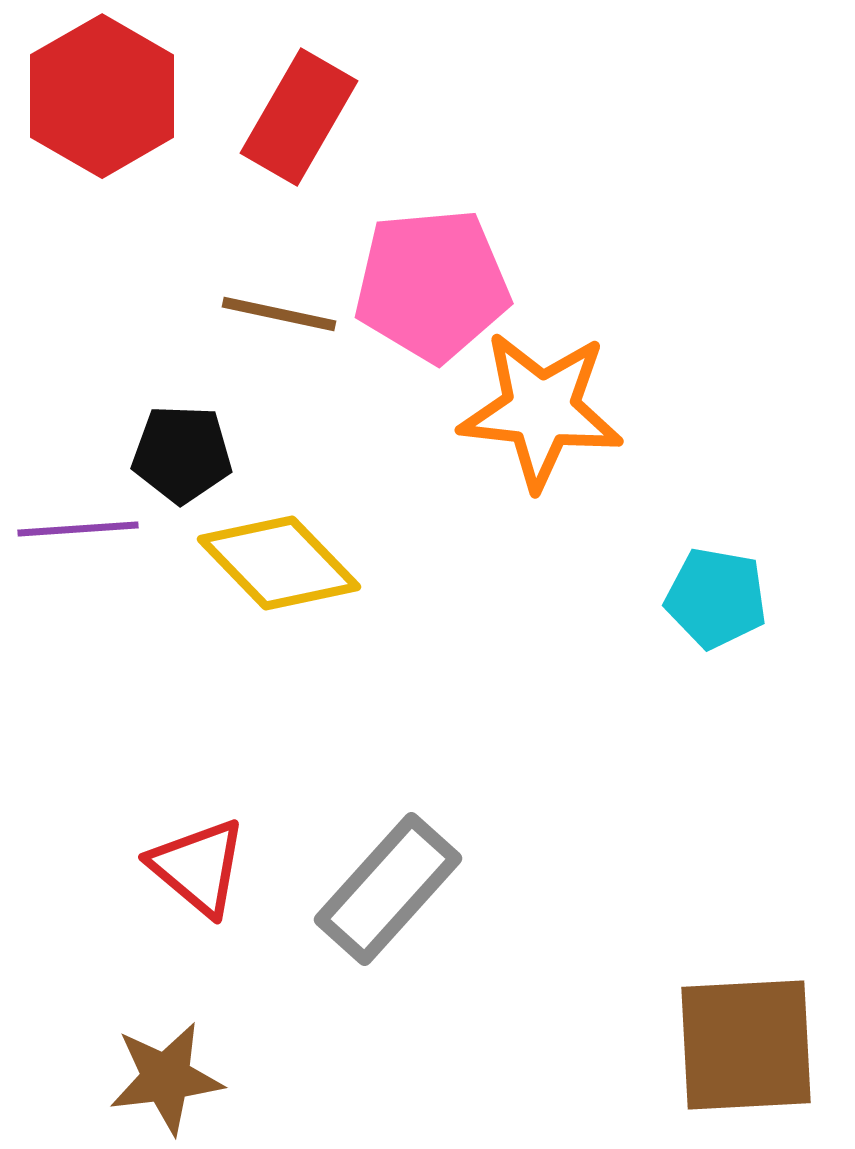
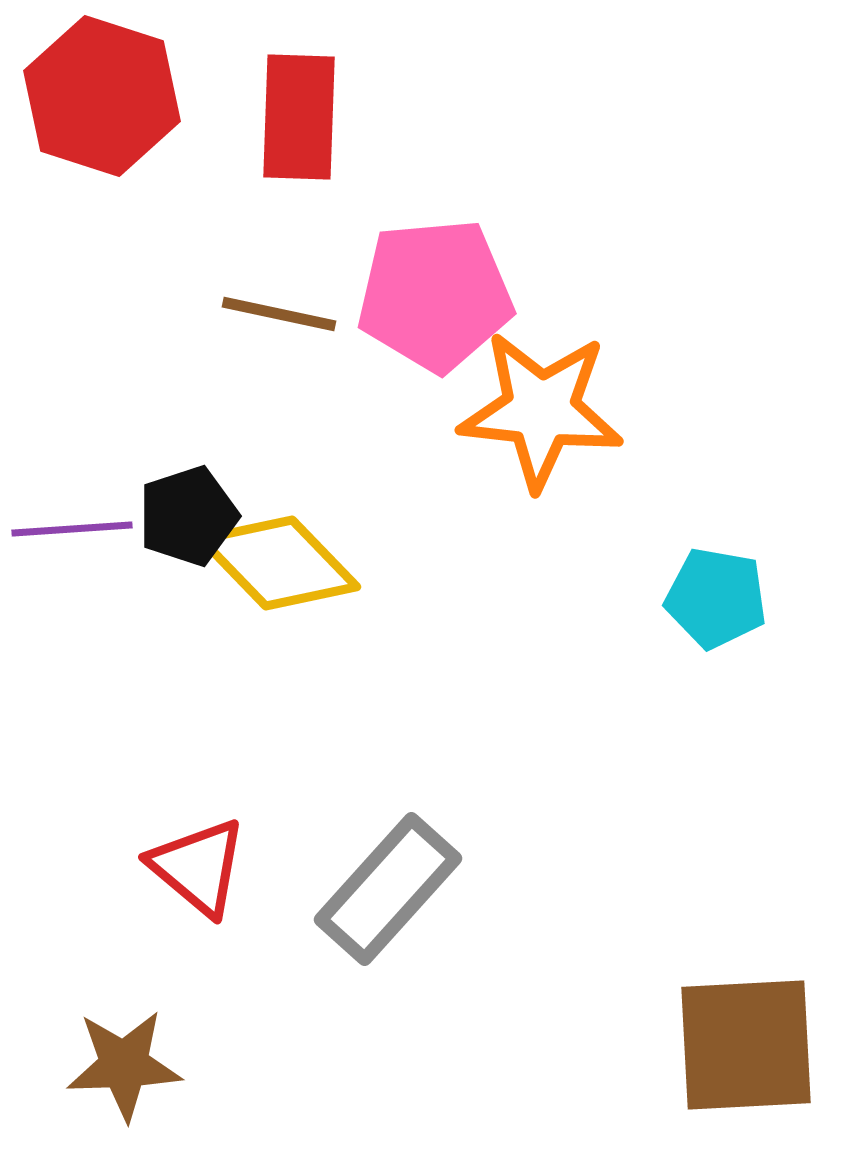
red hexagon: rotated 12 degrees counterclockwise
red rectangle: rotated 28 degrees counterclockwise
pink pentagon: moved 3 px right, 10 px down
black pentagon: moved 6 px right, 62 px down; rotated 20 degrees counterclockwise
purple line: moved 6 px left
brown star: moved 42 px left, 13 px up; rotated 5 degrees clockwise
